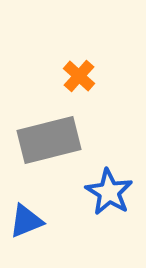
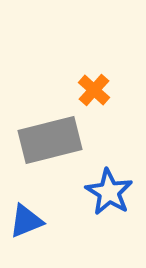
orange cross: moved 15 px right, 14 px down
gray rectangle: moved 1 px right
